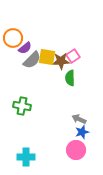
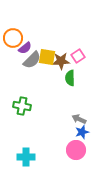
pink square: moved 5 px right
